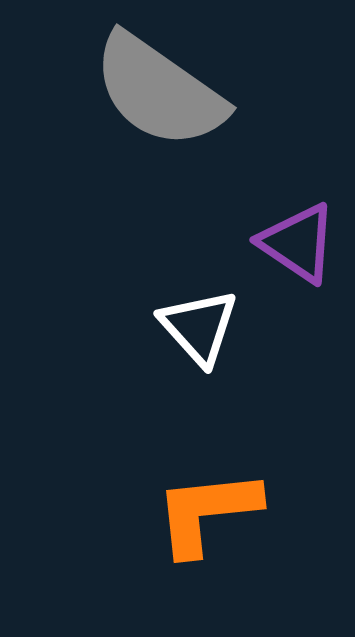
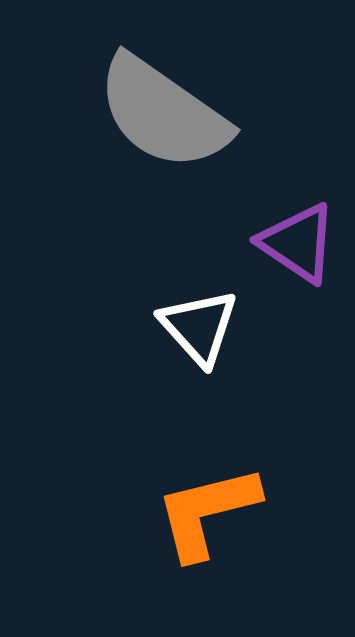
gray semicircle: moved 4 px right, 22 px down
orange L-shape: rotated 8 degrees counterclockwise
